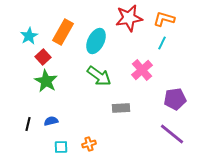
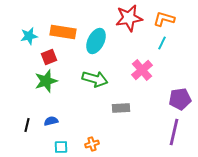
orange rectangle: rotated 70 degrees clockwise
cyan star: rotated 18 degrees clockwise
red square: moved 6 px right; rotated 21 degrees clockwise
green arrow: moved 4 px left, 3 px down; rotated 20 degrees counterclockwise
green star: rotated 25 degrees clockwise
purple pentagon: moved 5 px right
black line: moved 1 px left, 1 px down
purple line: moved 2 px right, 2 px up; rotated 64 degrees clockwise
orange cross: moved 3 px right
